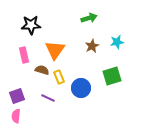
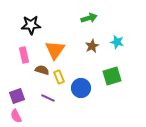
cyan star: rotated 24 degrees clockwise
pink semicircle: rotated 32 degrees counterclockwise
